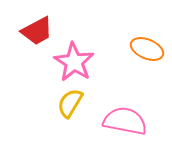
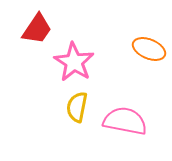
red trapezoid: moved 2 px up; rotated 28 degrees counterclockwise
orange ellipse: moved 2 px right
yellow semicircle: moved 7 px right, 4 px down; rotated 20 degrees counterclockwise
